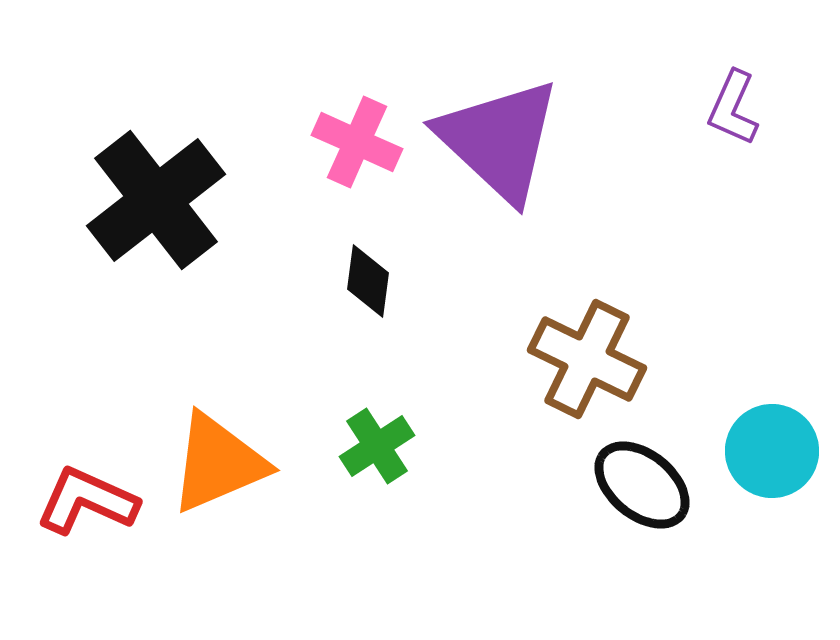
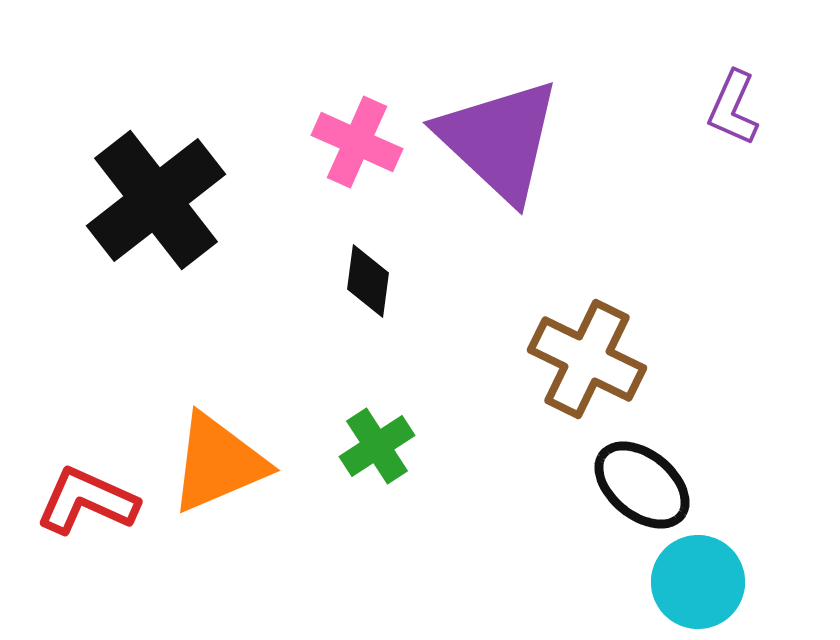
cyan circle: moved 74 px left, 131 px down
